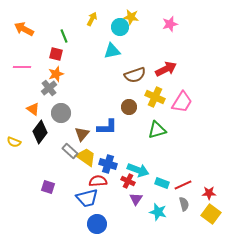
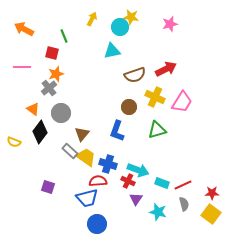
red square: moved 4 px left, 1 px up
blue L-shape: moved 10 px right, 4 px down; rotated 110 degrees clockwise
red star: moved 3 px right
